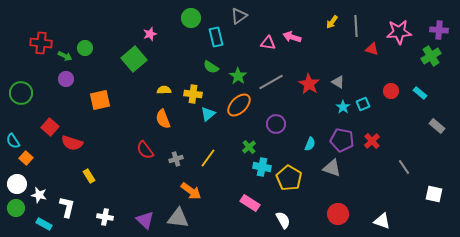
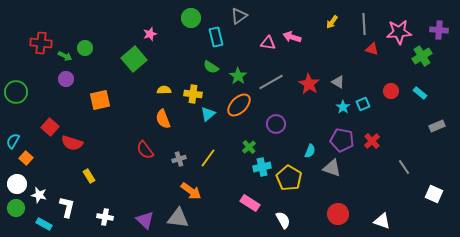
gray line at (356, 26): moved 8 px right, 2 px up
green cross at (431, 56): moved 9 px left
green circle at (21, 93): moved 5 px left, 1 px up
gray rectangle at (437, 126): rotated 63 degrees counterclockwise
cyan semicircle at (13, 141): rotated 63 degrees clockwise
cyan semicircle at (310, 144): moved 7 px down
gray cross at (176, 159): moved 3 px right
cyan cross at (262, 167): rotated 24 degrees counterclockwise
white square at (434, 194): rotated 12 degrees clockwise
